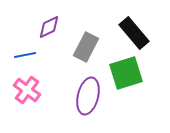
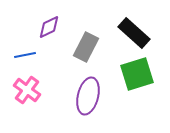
black rectangle: rotated 8 degrees counterclockwise
green square: moved 11 px right, 1 px down
